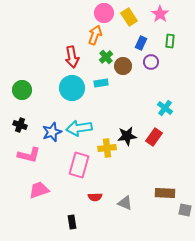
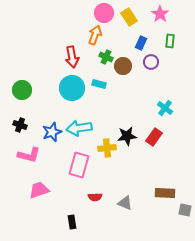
green cross: rotated 24 degrees counterclockwise
cyan rectangle: moved 2 px left, 1 px down; rotated 24 degrees clockwise
